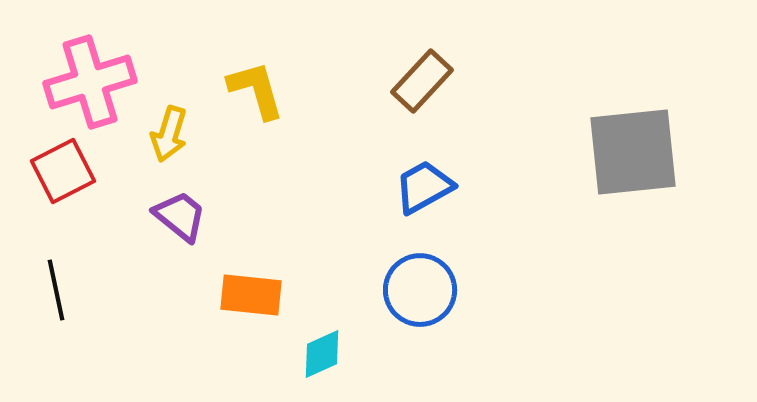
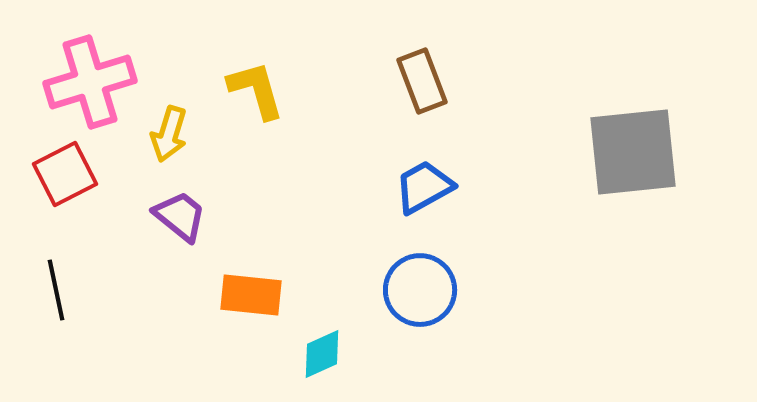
brown rectangle: rotated 64 degrees counterclockwise
red square: moved 2 px right, 3 px down
